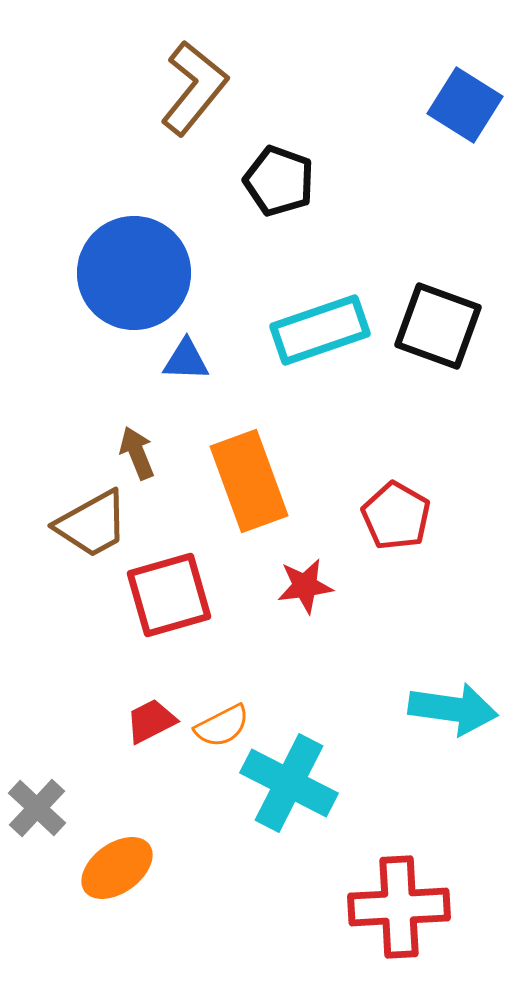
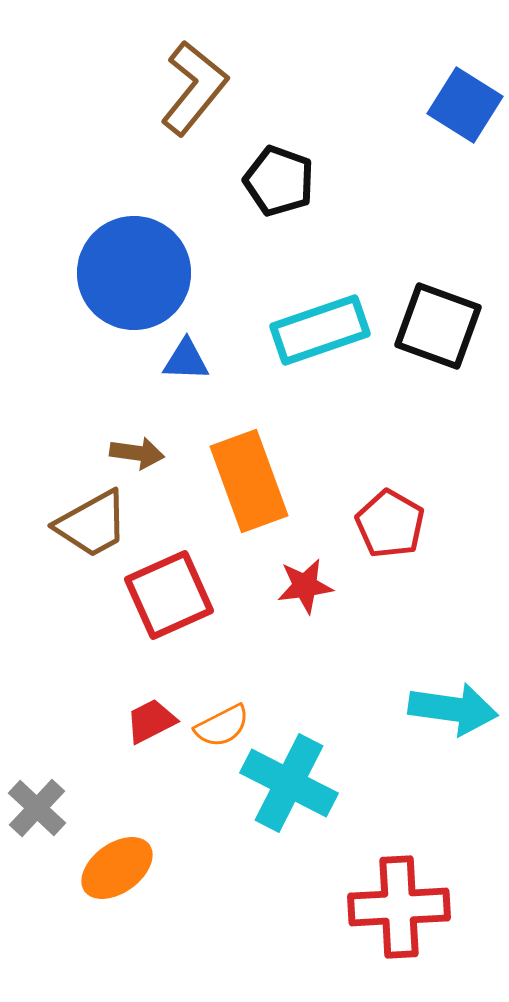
brown arrow: rotated 120 degrees clockwise
red pentagon: moved 6 px left, 8 px down
red square: rotated 8 degrees counterclockwise
